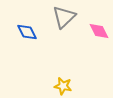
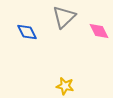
yellow star: moved 2 px right
